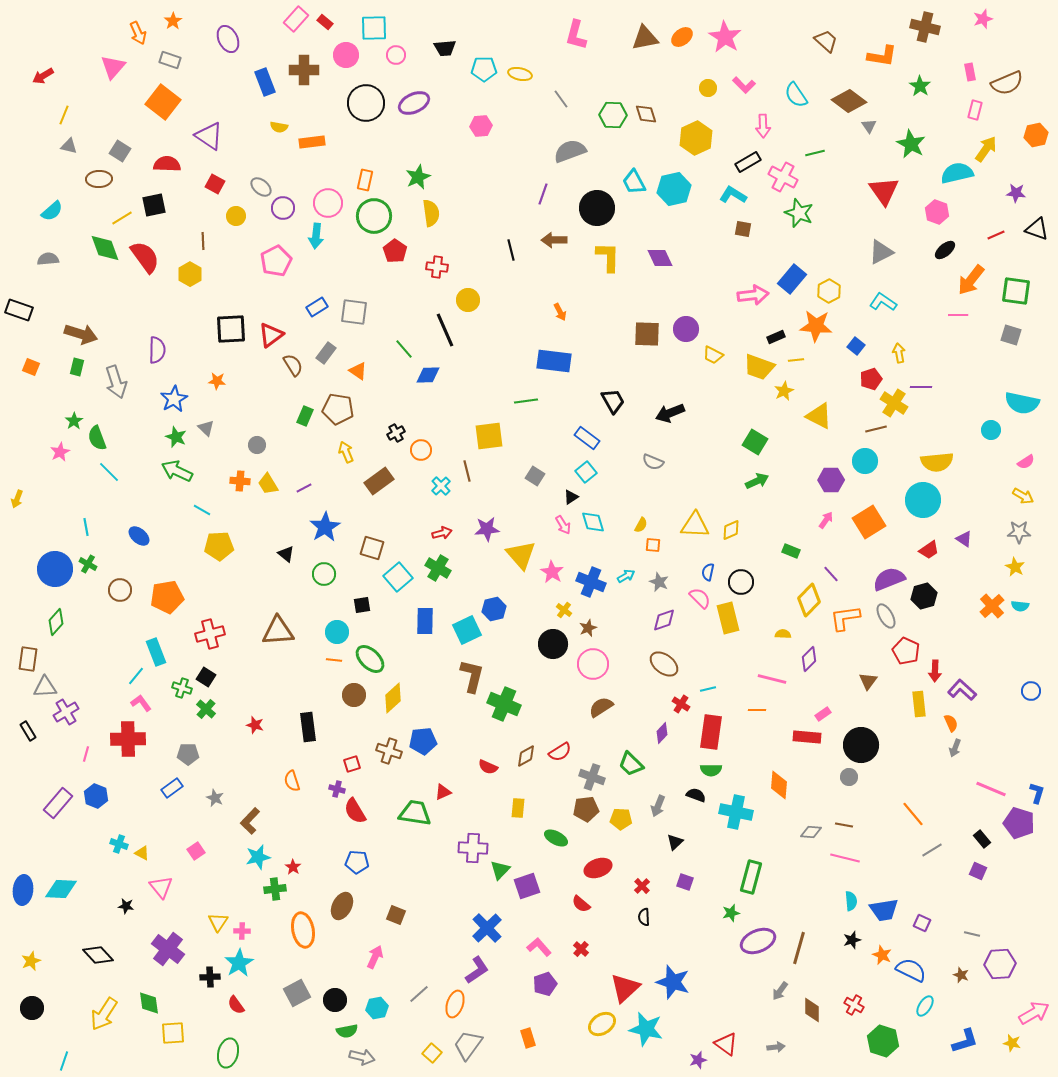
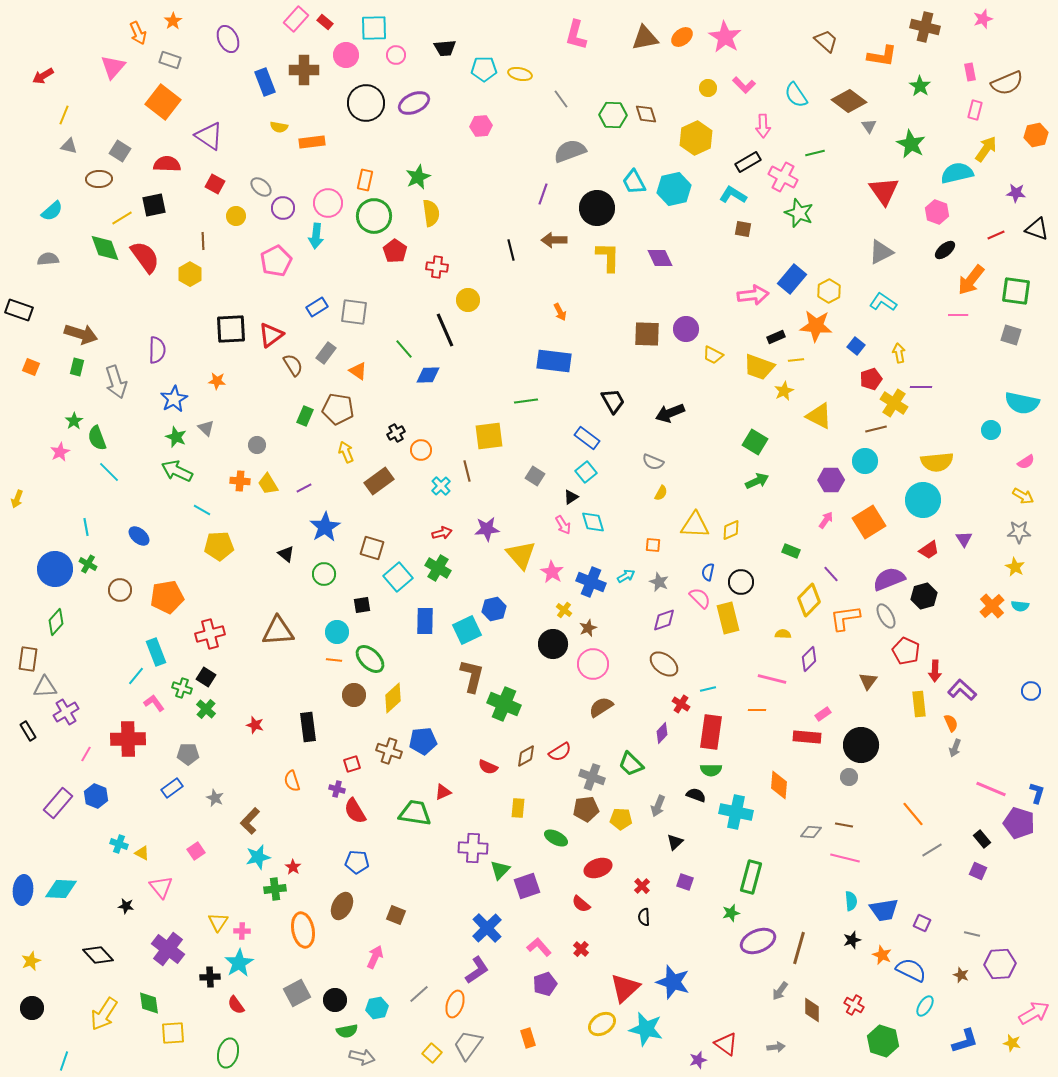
yellow semicircle at (641, 525): moved 20 px right, 32 px up
purple triangle at (964, 539): rotated 24 degrees clockwise
pink L-shape at (141, 703): moved 13 px right
pink line at (86, 754): rotated 14 degrees clockwise
